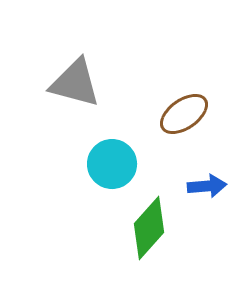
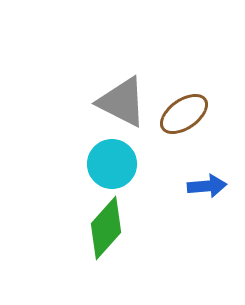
gray triangle: moved 47 px right, 19 px down; rotated 12 degrees clockwise
green diamond: moved 43 px left
